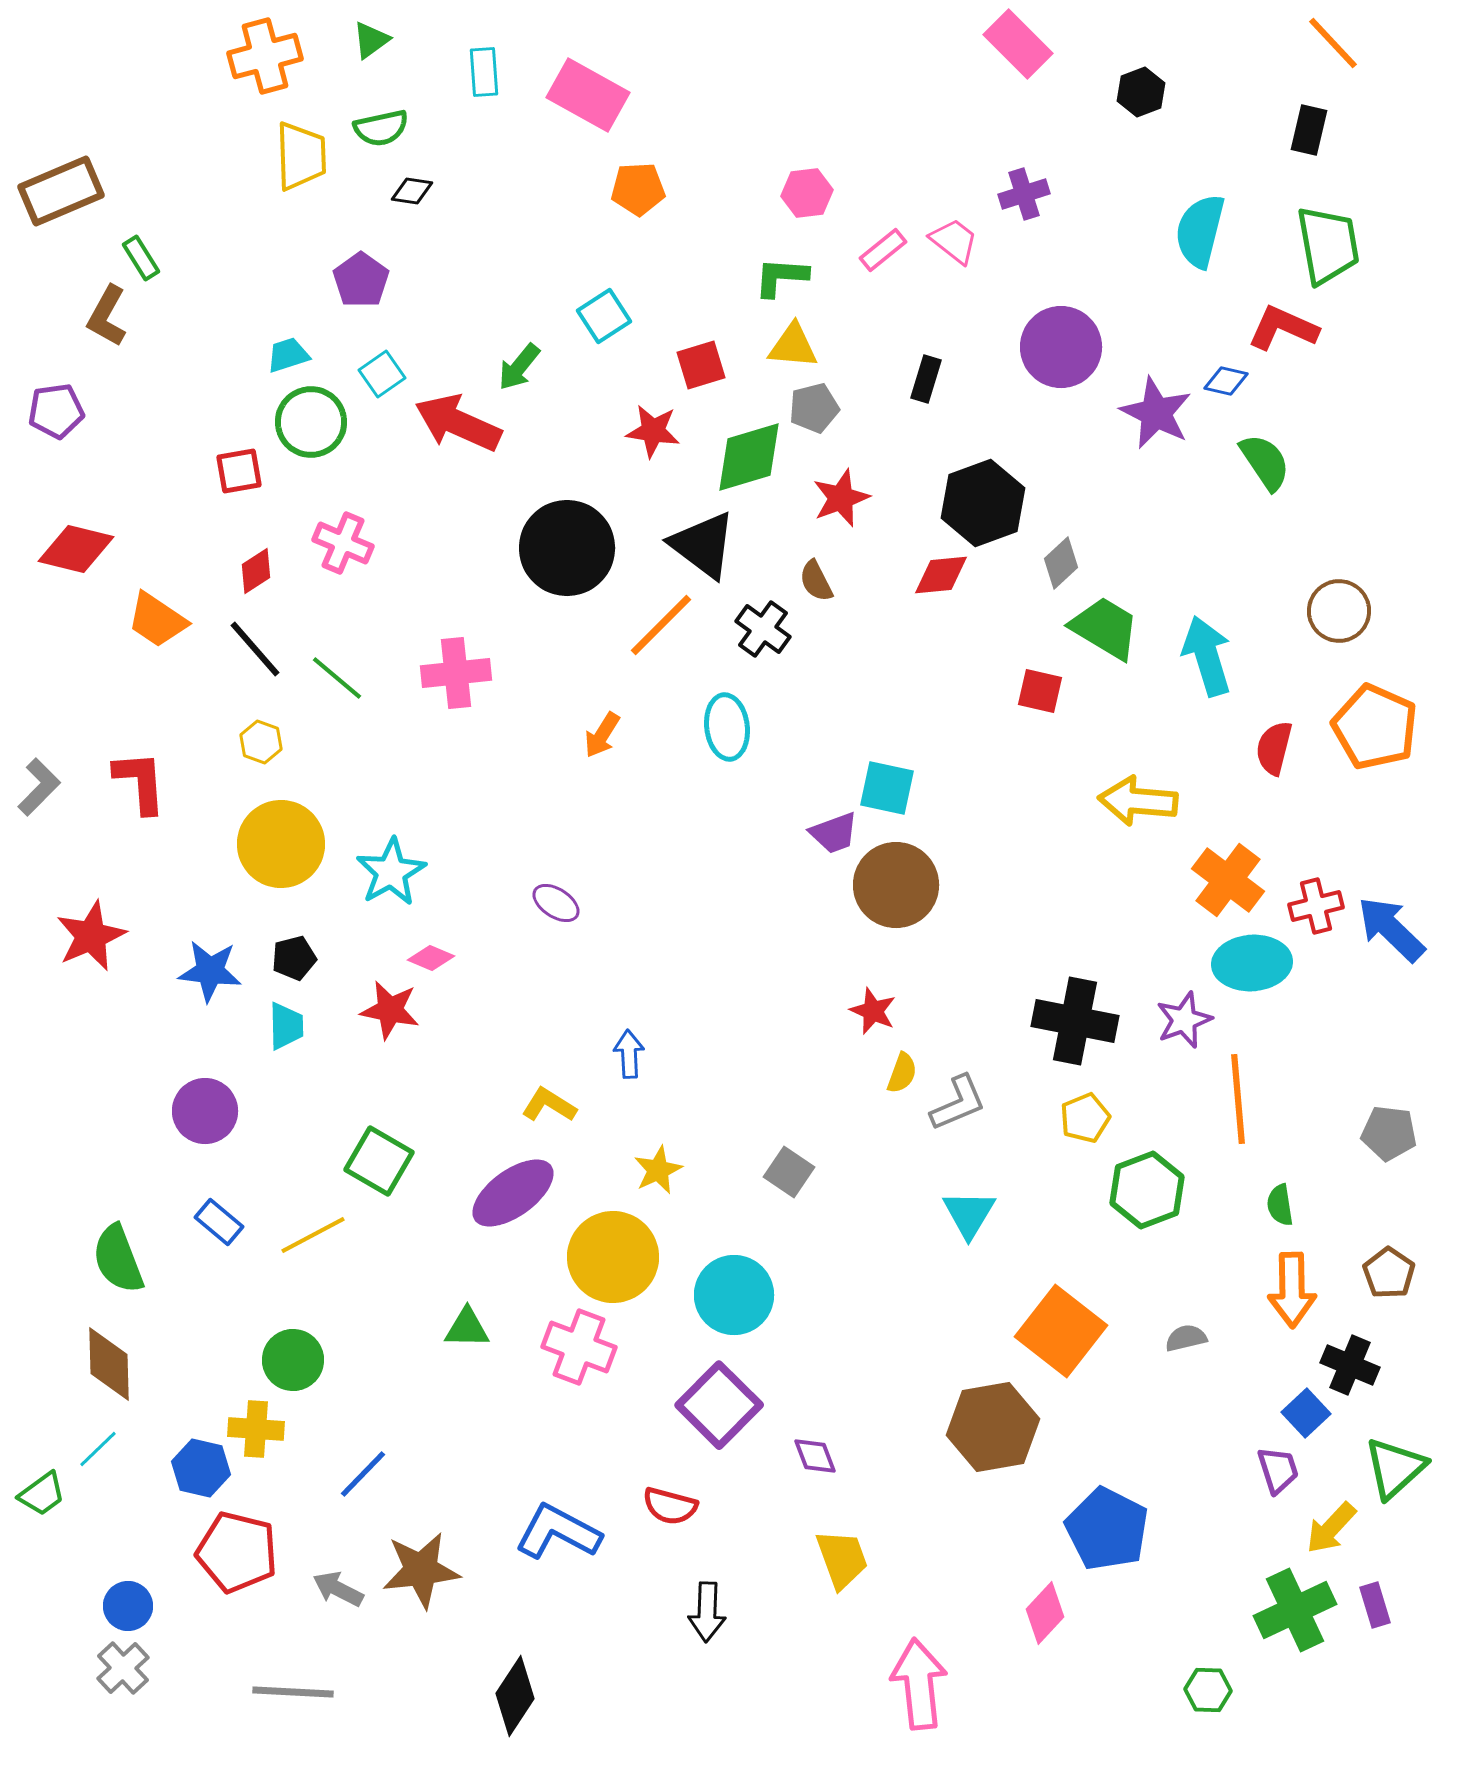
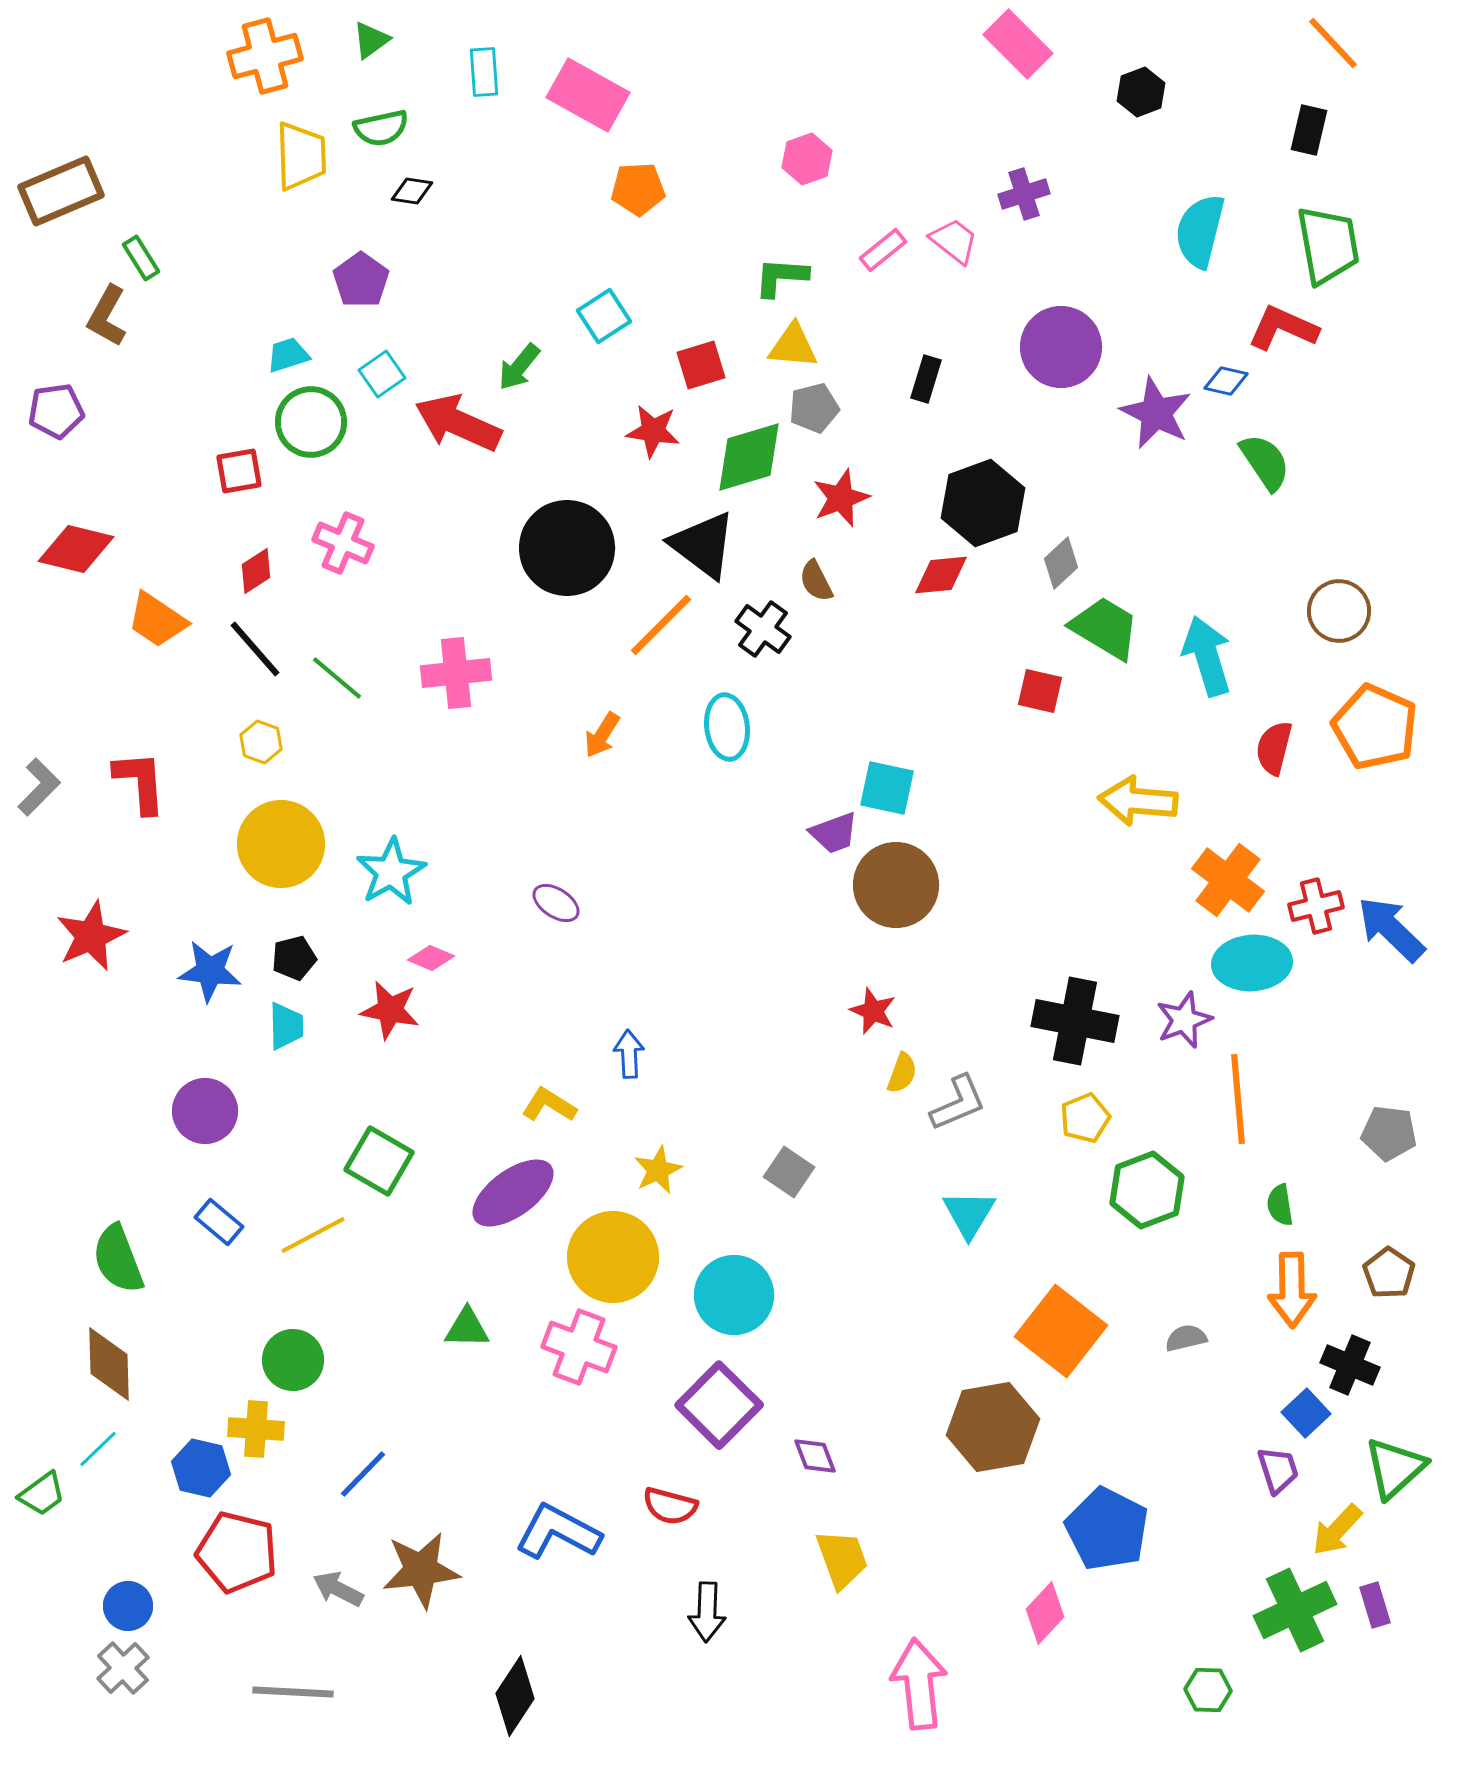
pink hexagon at (807, 193): moved 34 px up; rotated 12 degrees counterclockwise
yellow arrow at (1331, 1528): moved 6 px right, 2 px down
